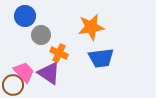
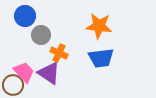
orange star: moved 8 px right, 1 px up; rotated 16 degrees clockwise
